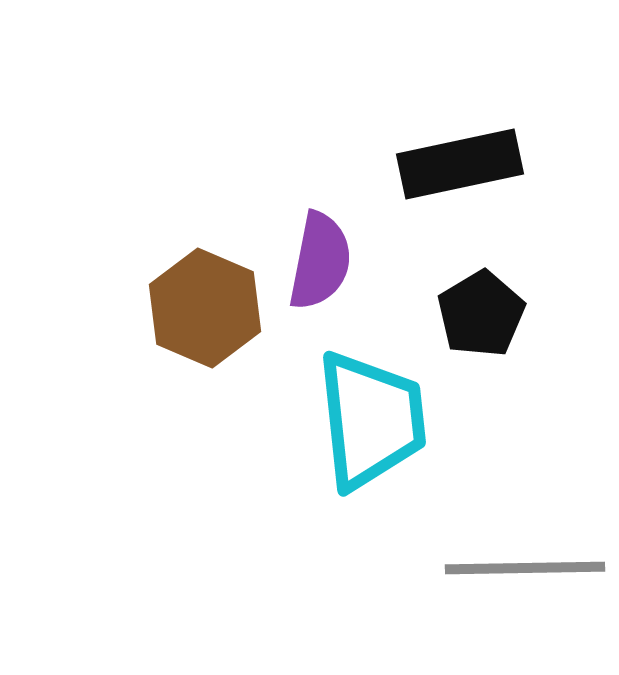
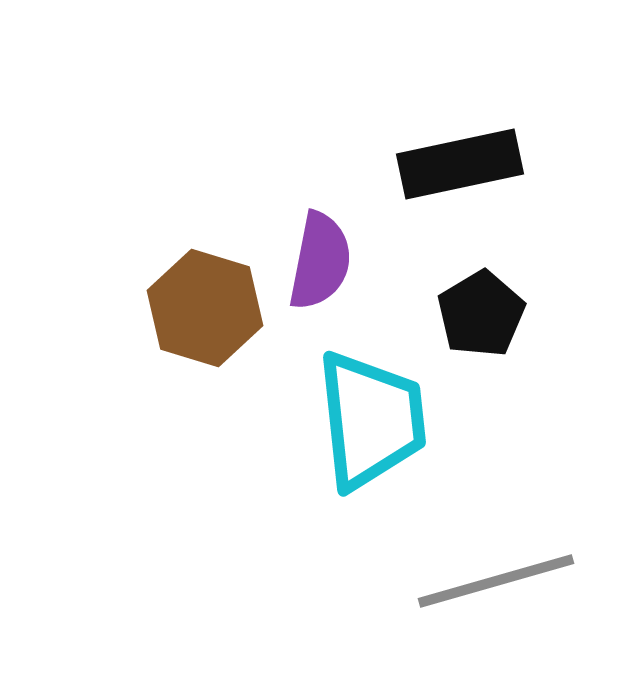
brown hexagon: rotated 6 degrees counterclockwise
gray line: moved 29 px left, 13 px down; rotated 15 degrees counterclockwise
